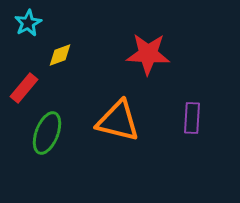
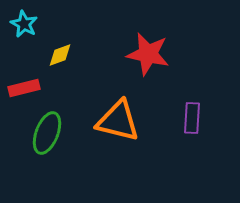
cyan star: moved 4 px left, 1 px down; rotated 16 degrees counterclockwise
red star: rotated 9 degrees clockwise
red rectangle: rotated 36 degrees clockwise
